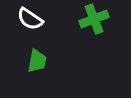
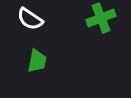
green cross: moved 7 px right, 1 px up
